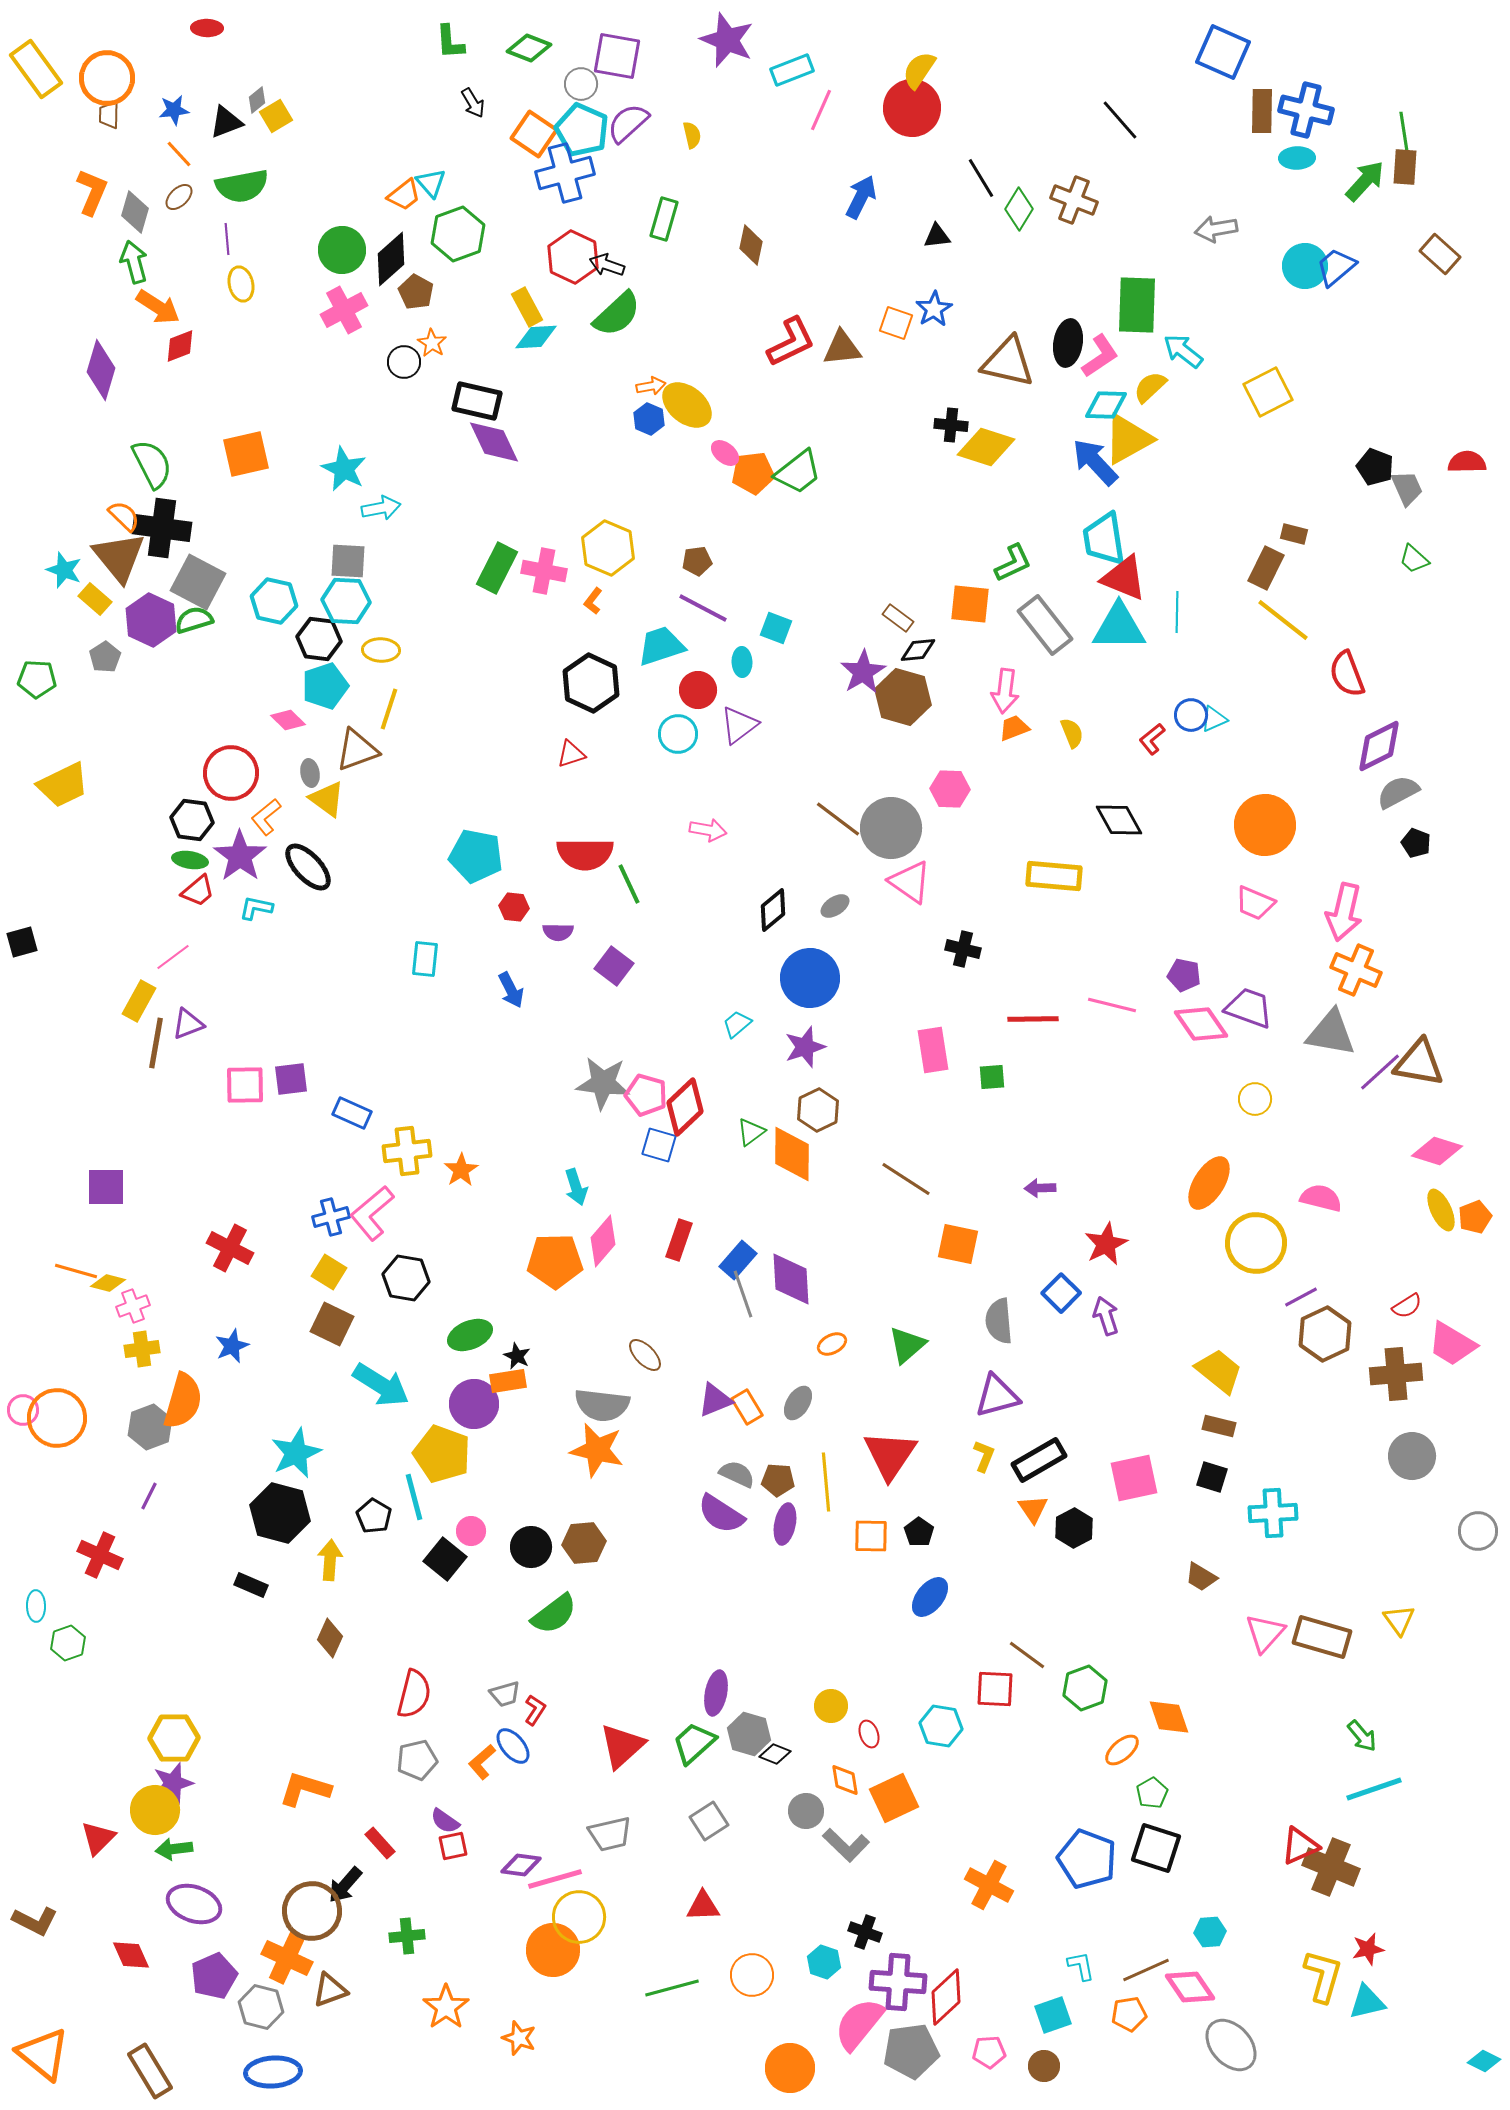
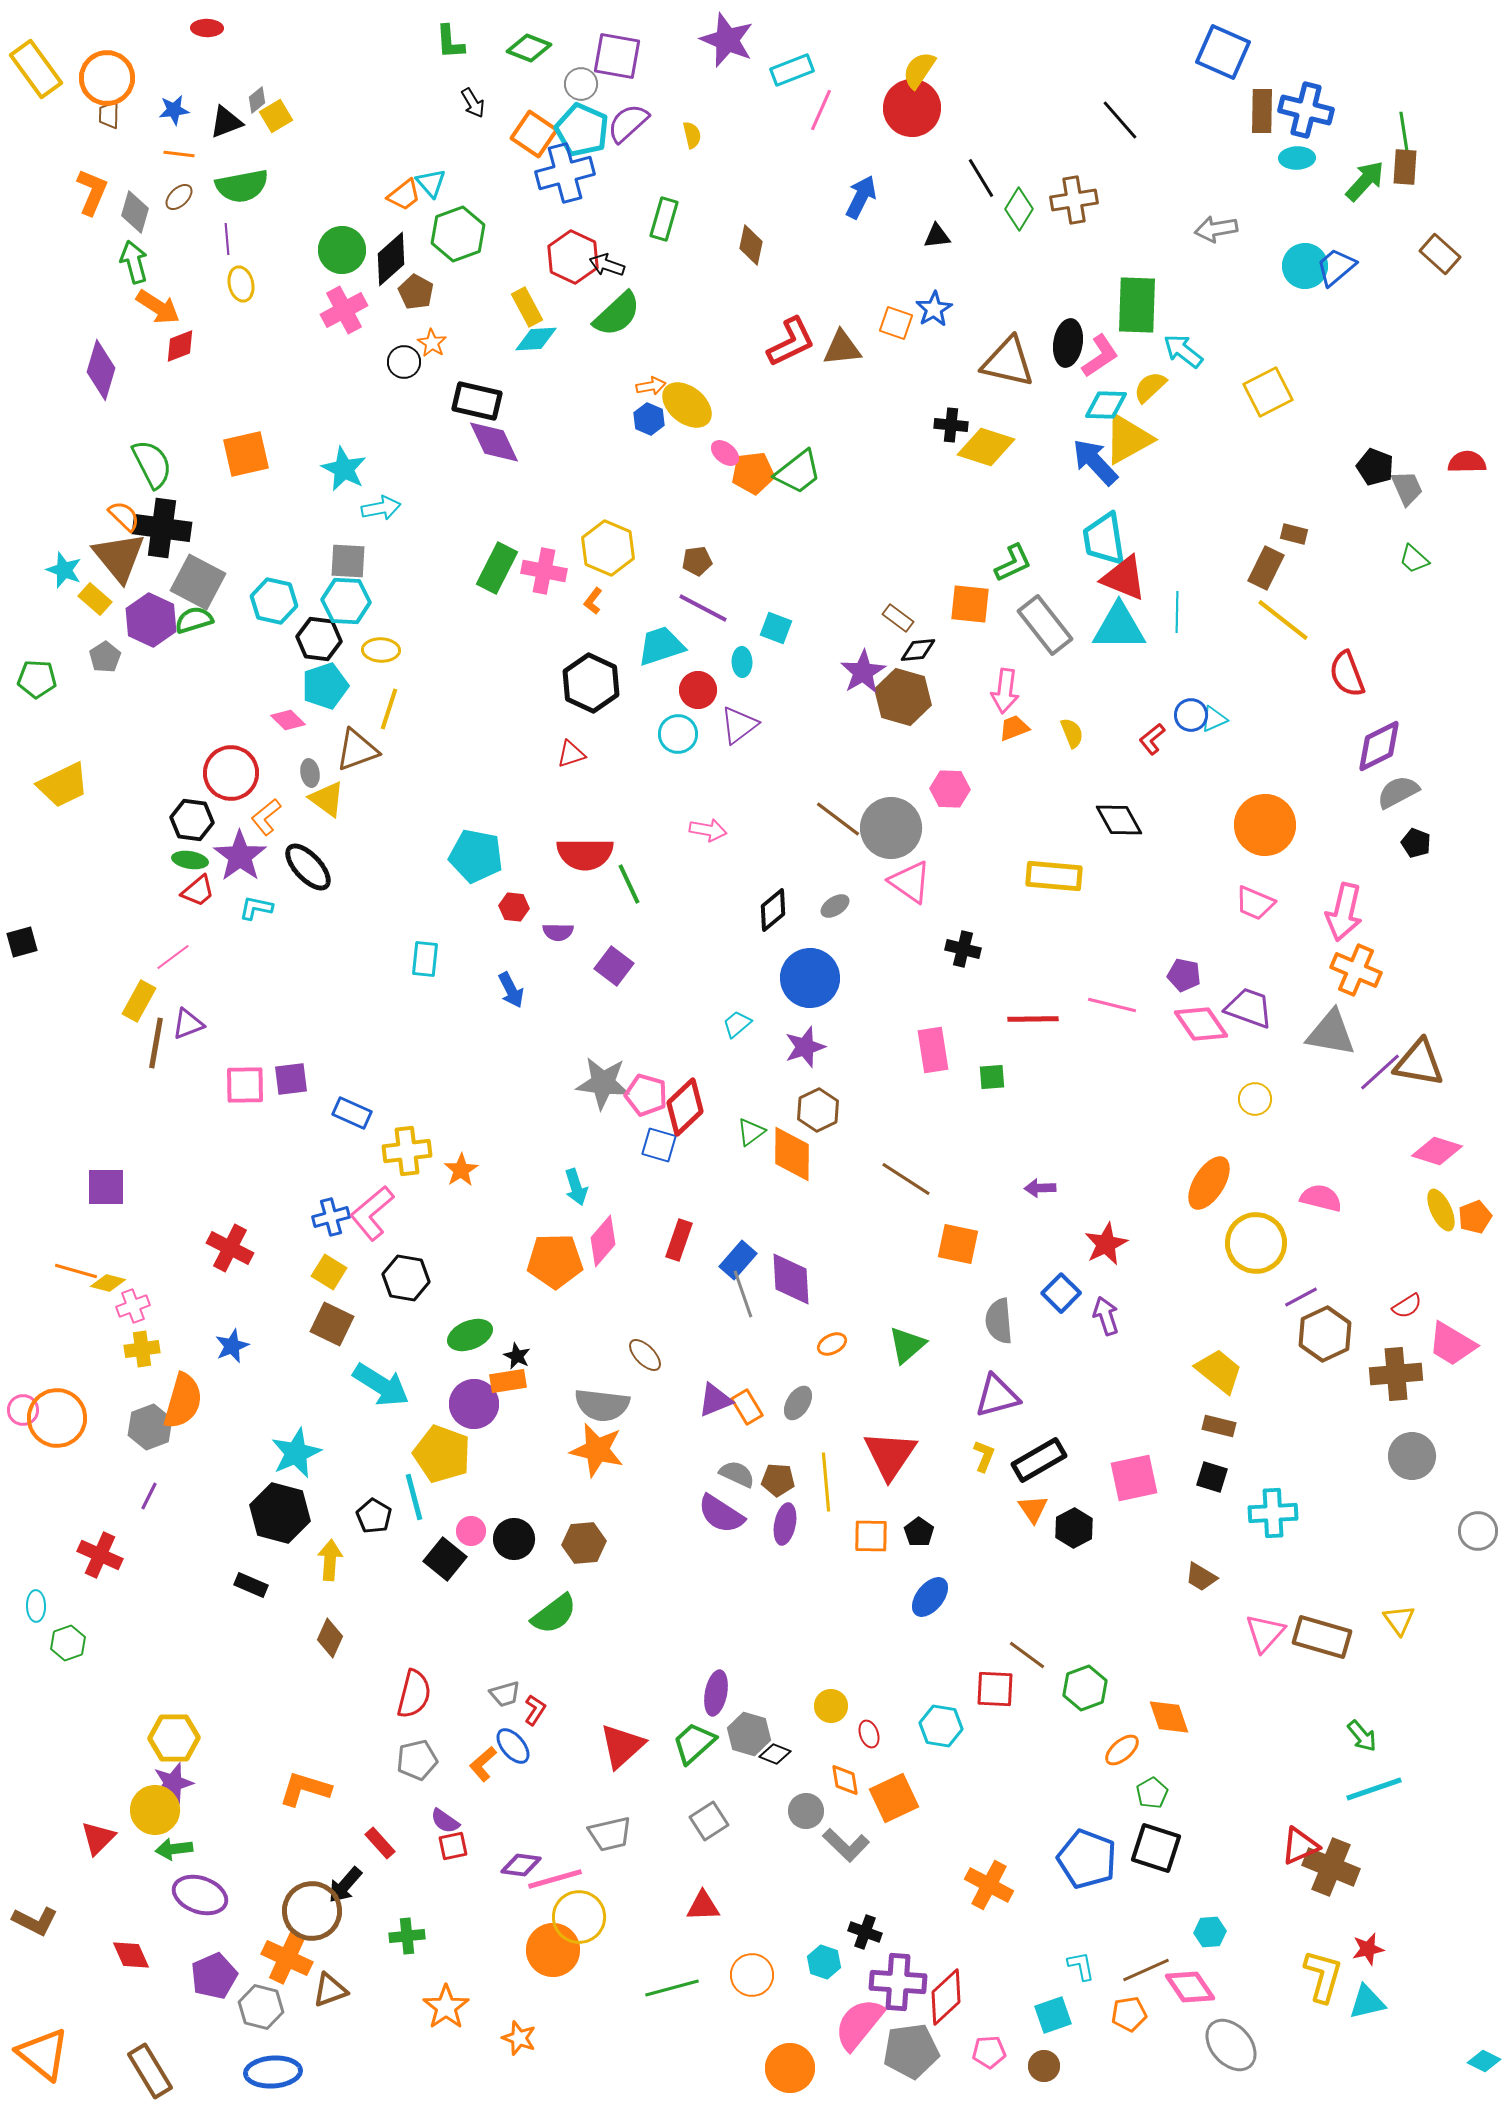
orange line at (179, 154): rotated 40 degrees counterclockwise
brown cross at (1074, 200): rotated 30 degrees counterclockwise
cyan diamond at (536, 337): moved 2 px down
black circle at (531, 1547): moved 17 px left, 8 px up
orange L-shape at (482, 1762): moved 1 px right, 2 px down
purple ellipse at (194, 1904): moved 6 px right, 9 px up
